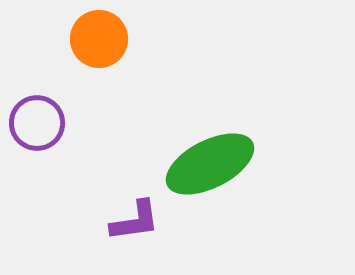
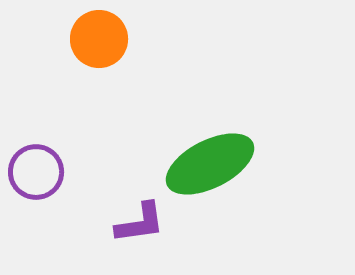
purple circle: moved 1 px left, 49 px down
purple L-shape: moved 5 px right, 2 px down
